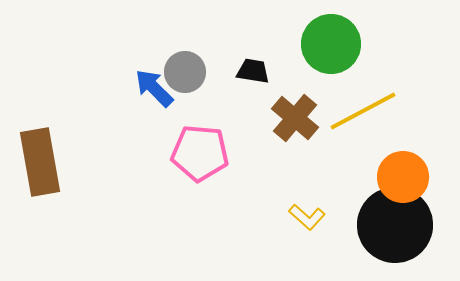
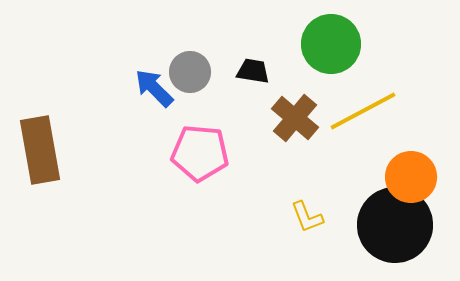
gray circle: moved 5 px right
brown rectangle: moved 12 px up
orange circle: moved 8 px right
yellow L-shape: rotated 27 degrees clockwise
